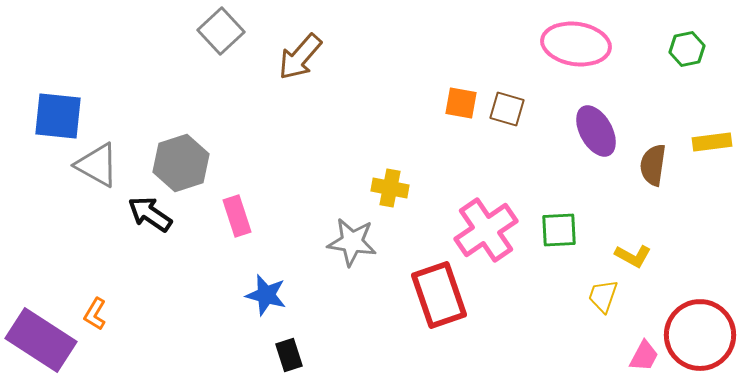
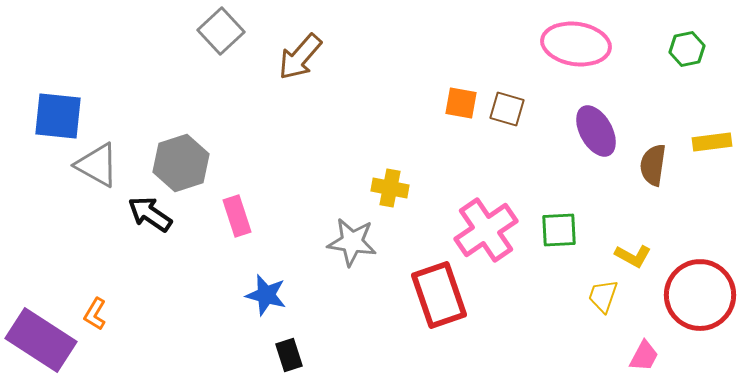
red circle: moved 40 px up
